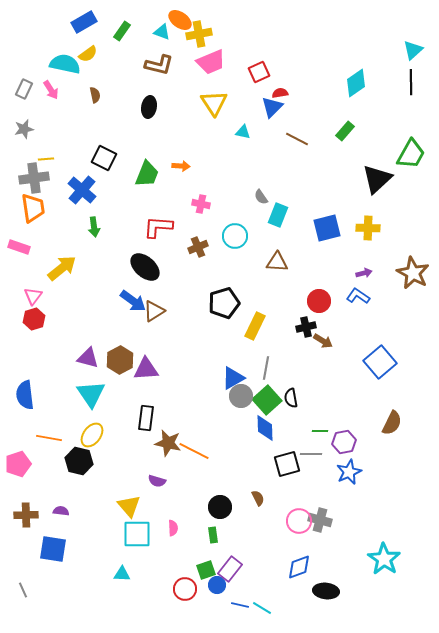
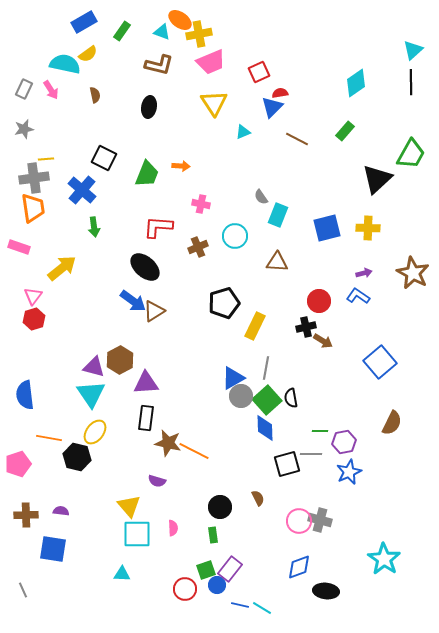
cyan triangle at (243, 132): rotated 35 degrees counterclockwise
purple triangle at (88, 358): moved 6 px right, 9 px down
purple triangle at (146, 369): moved 14 px down
yellow ellipse at (92, 435): moved 3 px right, 3 px up
black hexagon at (79, 461): moved 2 px left, 4 px up
